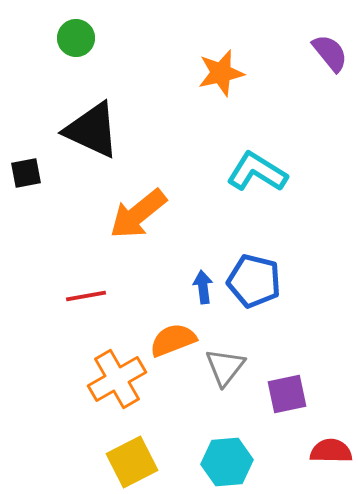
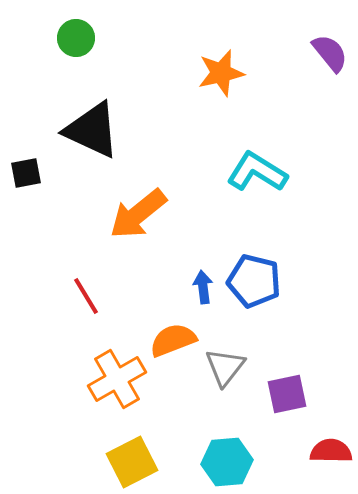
red line: rotated 69 degrees clockwise
